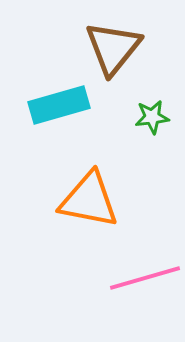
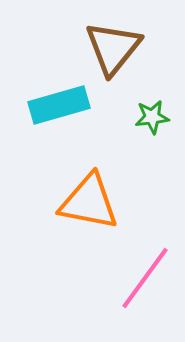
orange triangle: moved 2 px down
pink line: rotated 38 degrees counterclockwise
